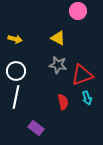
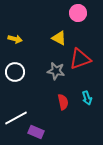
pink circle: moved 2 px down
yellow triangle: moved 1 px right
gray star: moved 2 px left, 6 px down
white circle: moved 1 px left, 1 px down
red triangle: moved 2 px left, 16 px up
white line: moved 21 px down; rotated 50 degrees clockwise
purple rectangle: moved 4 px down; rotated 14 degrees counterclockwise
